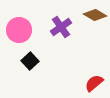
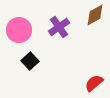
brown diamond: rotated 60 degrees counterclockwise
purple cross: moved 2 px left
